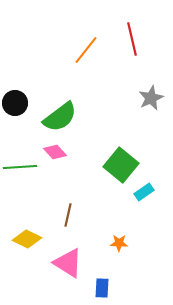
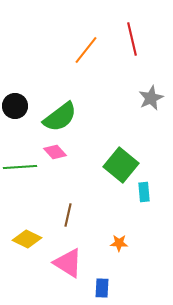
black circle: moved 3 px down
cyan rectangle: rotated 60 degrees counterclockwise
